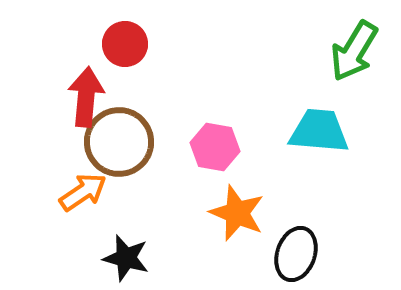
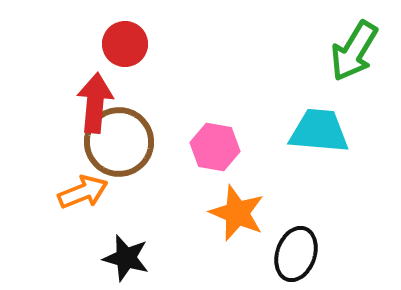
red arrow: moved 9 px right, 6 px down
orange arrow: rotated 12 degrees clockwise
